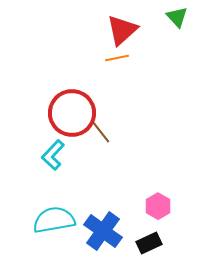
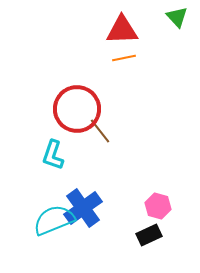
red triangle: rotated 40 degrees clockwise
orange line: moved 7 px right
red circle: moved 5 px right, 4 px up
cyan L-shape: rotated 24 degrees counterclockwise
pink hexagon: rotated 15 degrees counterclockwise
cyan semicircle: rotated 12 degrees counterclockwise
blue cross: moved 20 px left, 23 px up; rotated 18 degrees clockwise
black rectangle: moved 8 px up
